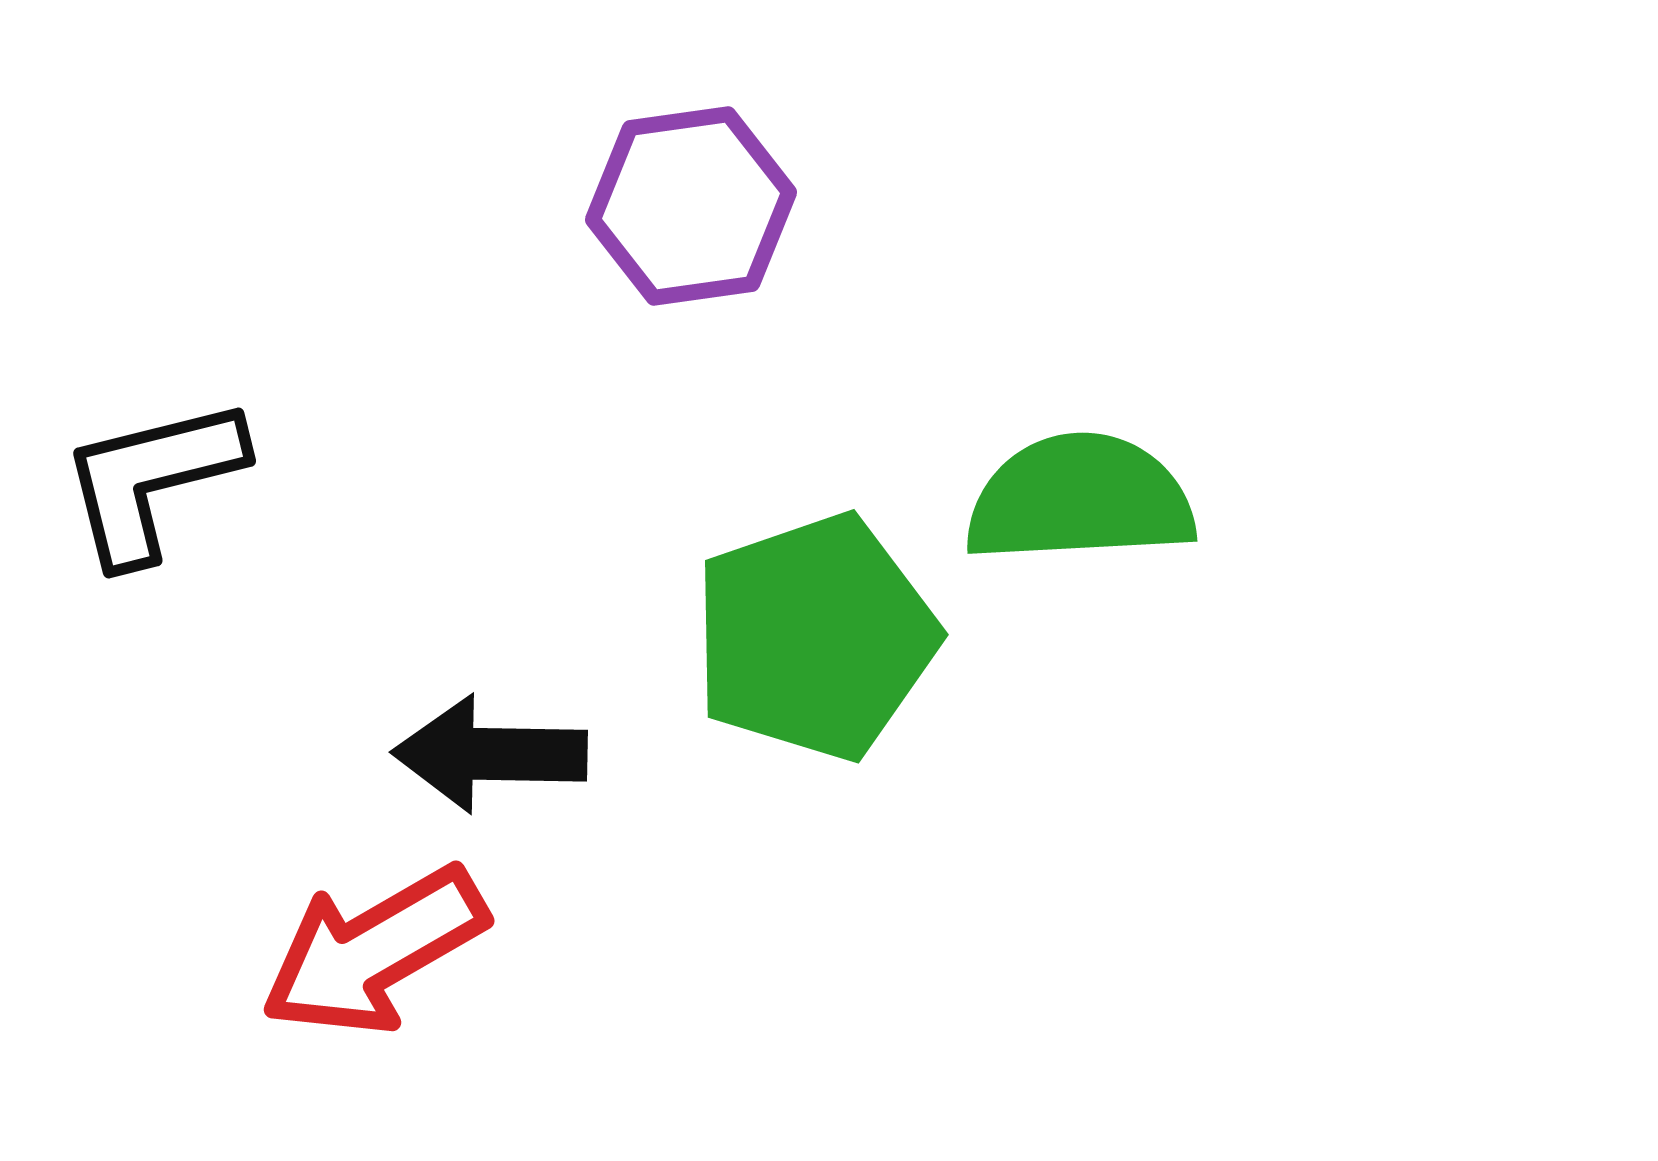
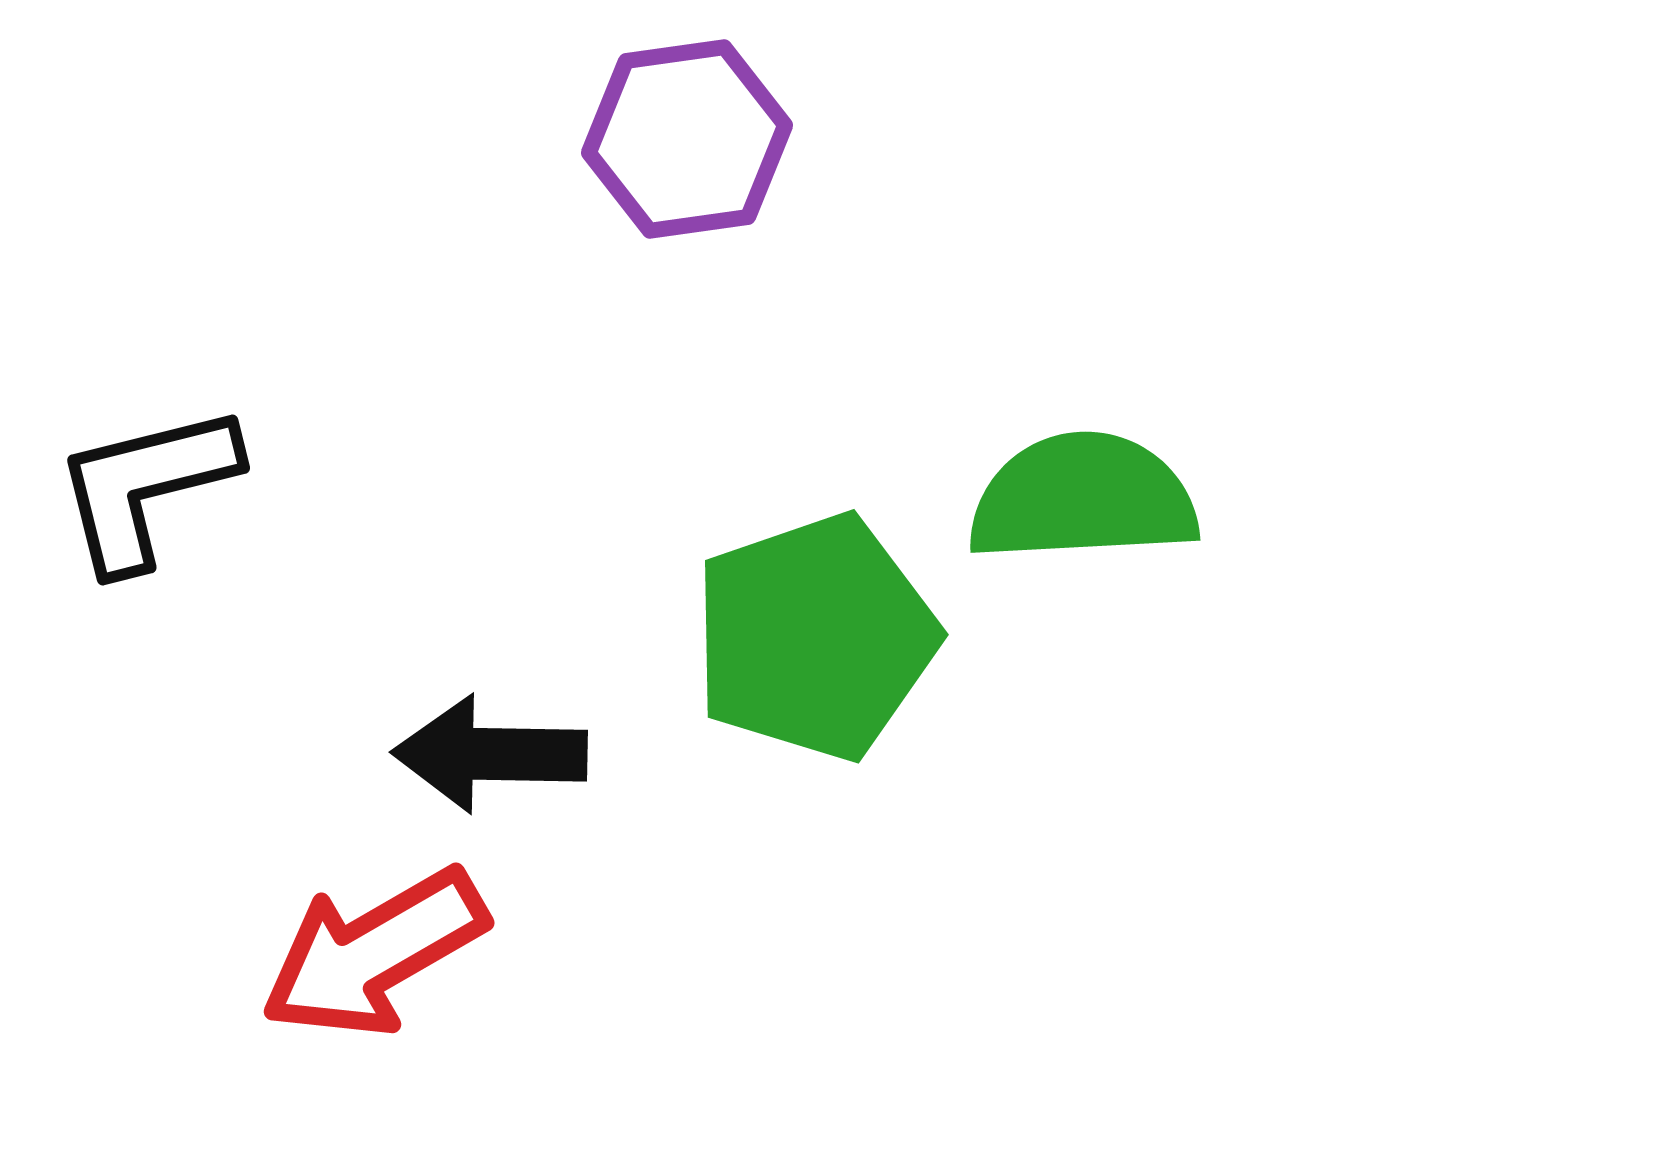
purple hexagon: moved 4 px left, 67 px up
black L-shape: moved 6 px left, 7 px down
green semicircle: moved 3 px right, 1 px up
red arrow: moved 2 px down
